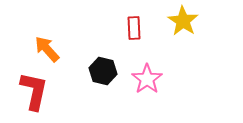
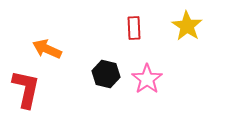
yellow star: moved 4 px right, 5 px down
orange arrow: rotated 24 degrees counterclockwise
black hexagon: moved 3 px right, 3 px down
red L-shape: moved 8 px left, 2 px up
